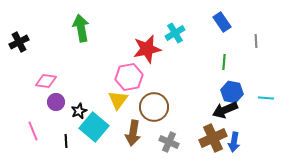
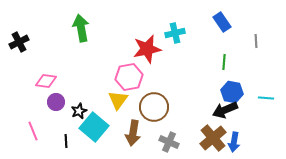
cyan cross: rotated 18 degrees clockwise
brown cross: rotated 16 degrees counterclockwise
